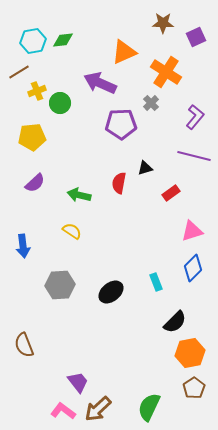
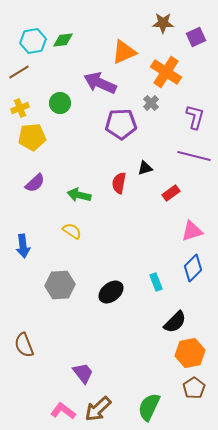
yellow cross: moved 17 px left, 17 px down
purple L-shape: rotated 25 degrees counterclockwise
purple trapezoid: moved 5 px right, 9 px up
